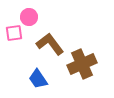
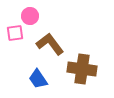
pink circle: moved 1 px right, 1 px up
pink square: moved 1 px right
brown cross: moved 5 px down; rotated 32 degrees clockwise
